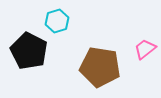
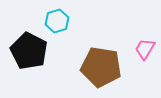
pink trapezoid: rotated 20 degrees counterclockwise
brown pentagon: moved 1 px right
